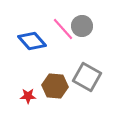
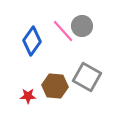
pink line: moved 2 px down
blue diamond: rotated 76 degrees clockwise
